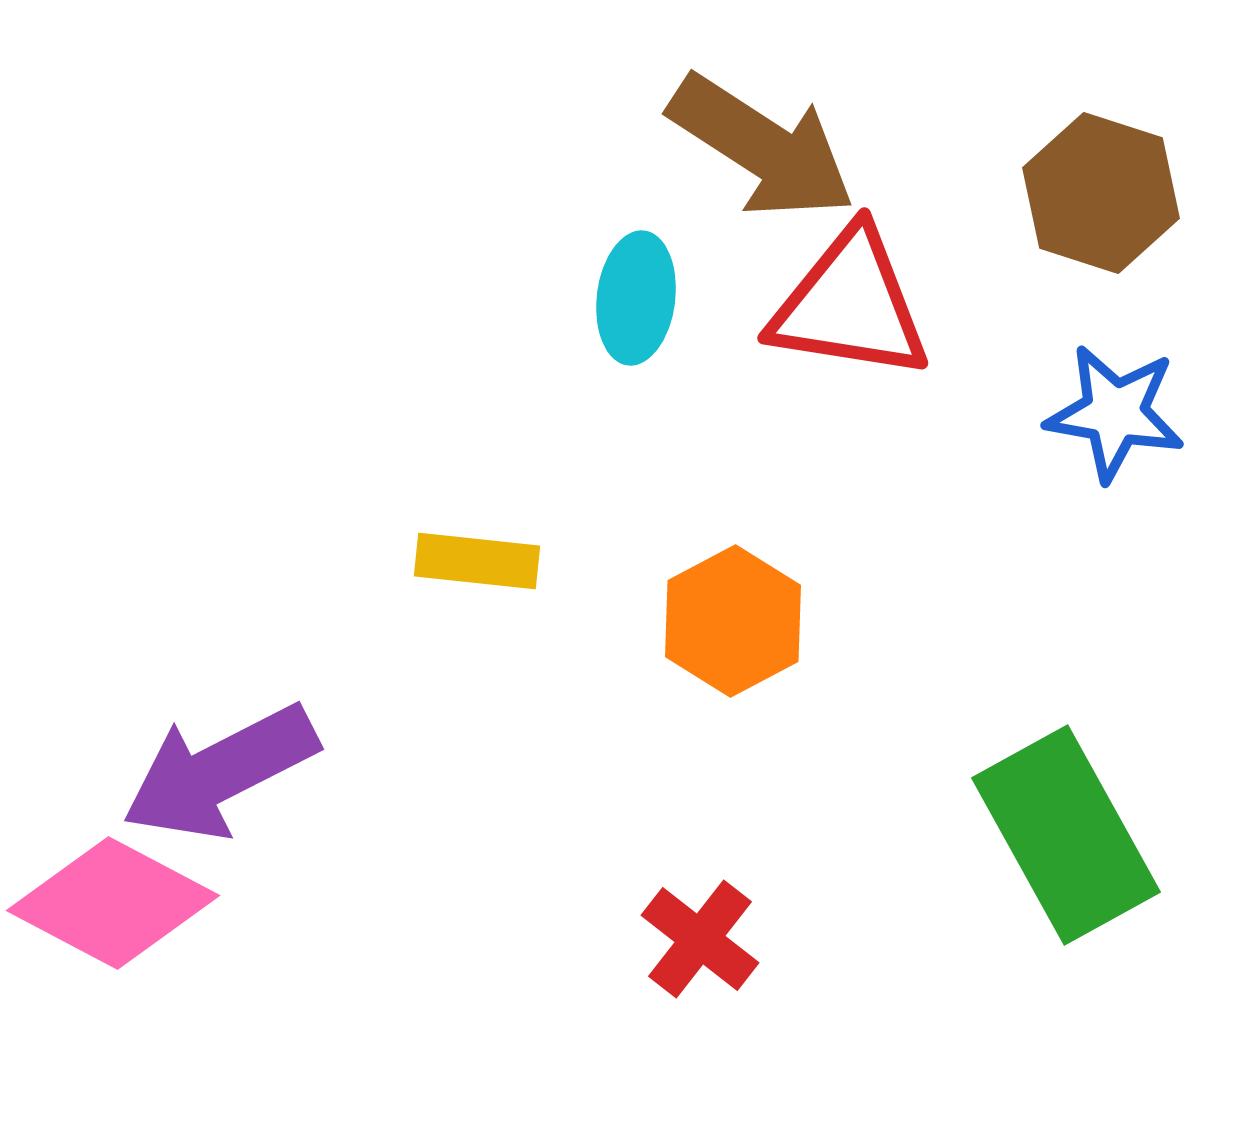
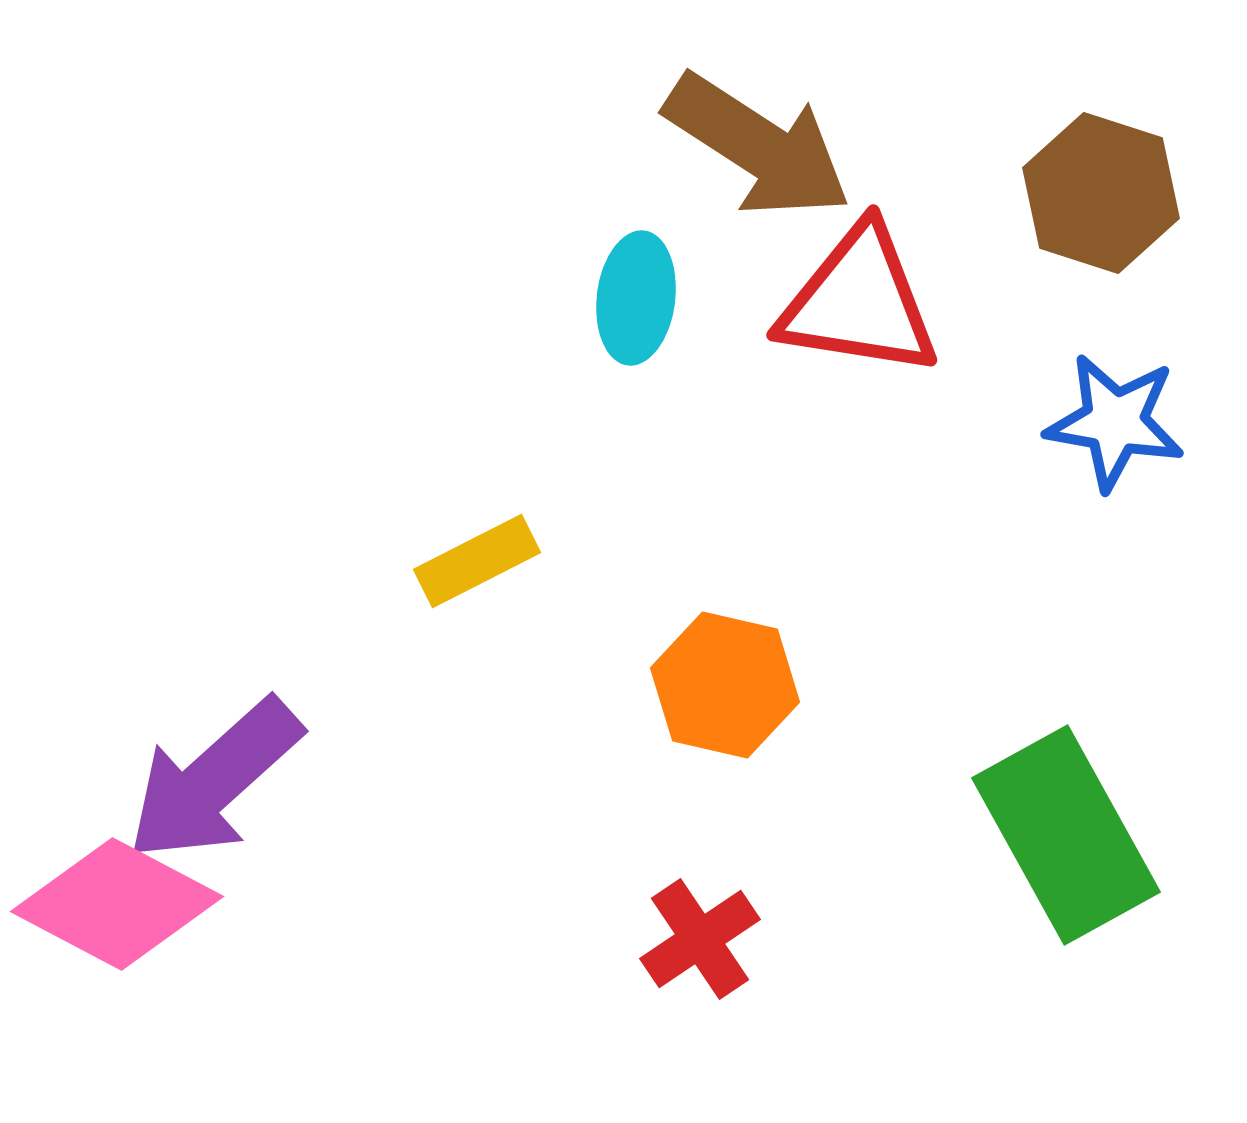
brown arrow: moved 4 px left, 1 px up
red triangle: moved 9 px right, 3 px up
blue star: moved 9 px down
yellow rectangle: rotated 33 degrees counterclockwise
orange hexagon: moved 8 px left, 64 px down; rotated 19 degrees counterclockwise
purple arrow: moved 6 px left, 8 px down; rotated 15 degrees counterclockwise
pink diamond: moved 4 px right, 1 px down
red cross: rotated 18 degrees clockwise
